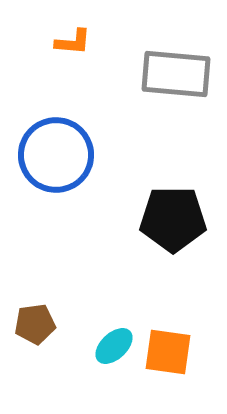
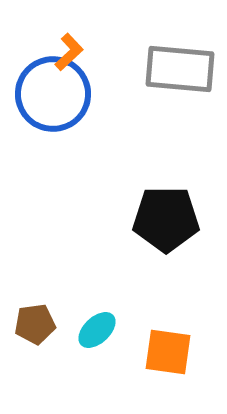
orange L-shape: moved 4 px left, 10 px down; rotated 48 degrees counterclockwise
gray rectangle: moved 4 px right, 5 px up
blue circle: moved 3 px left, 61 px up
black pentagon: moved 7 px left
cyan ellipse: moved 17 px left, 16 px up
